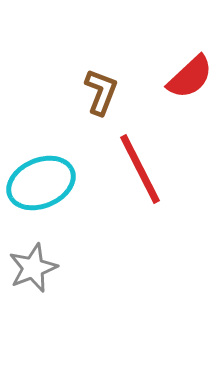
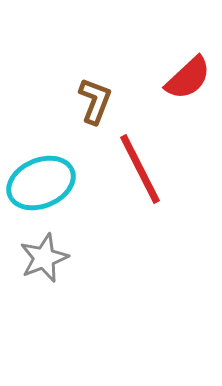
red semicircle: moved 2 px left, 1 px down
brown L-shape: moved 6 px left, 9 px down
gray star: moved 11 px right, 10 px up
